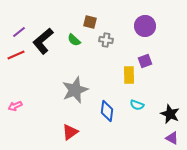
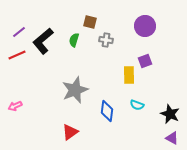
green semicircle: rotated 64 degrees clockwise
red line: moved 1 px right
